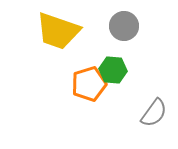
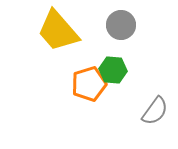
gray circle: moved 3 px left, 1 px up
yellow trapezoid: rotated 30 degrees clockwise
gray semicircle: moved 1 px right, 2 px up
